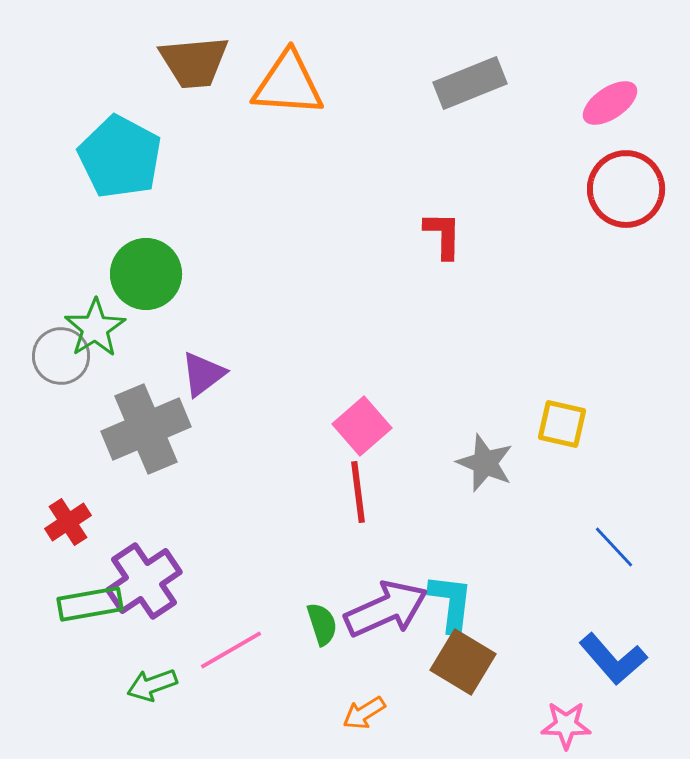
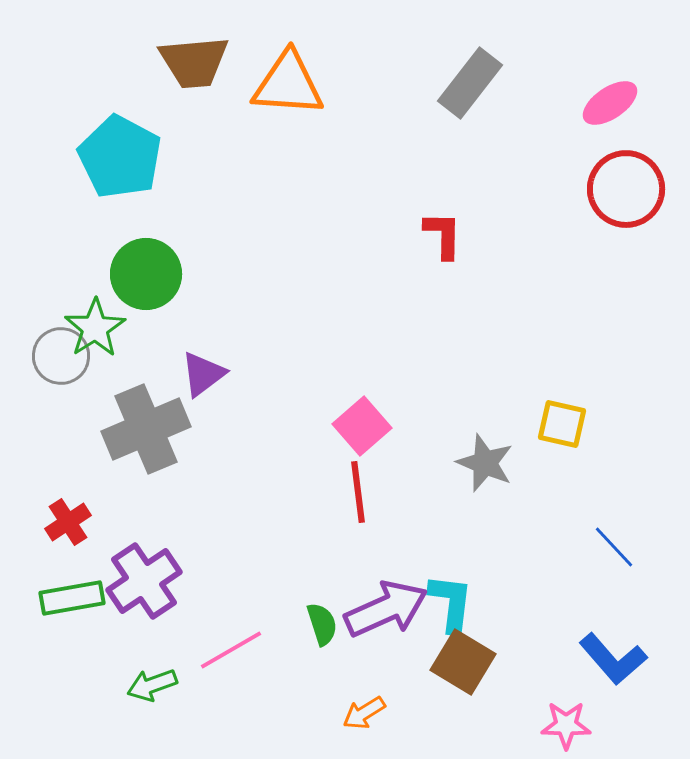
gray rectangle: rotated 30 degrees counterclockwise
green rectangle: moved 18 px left, 6 px up
